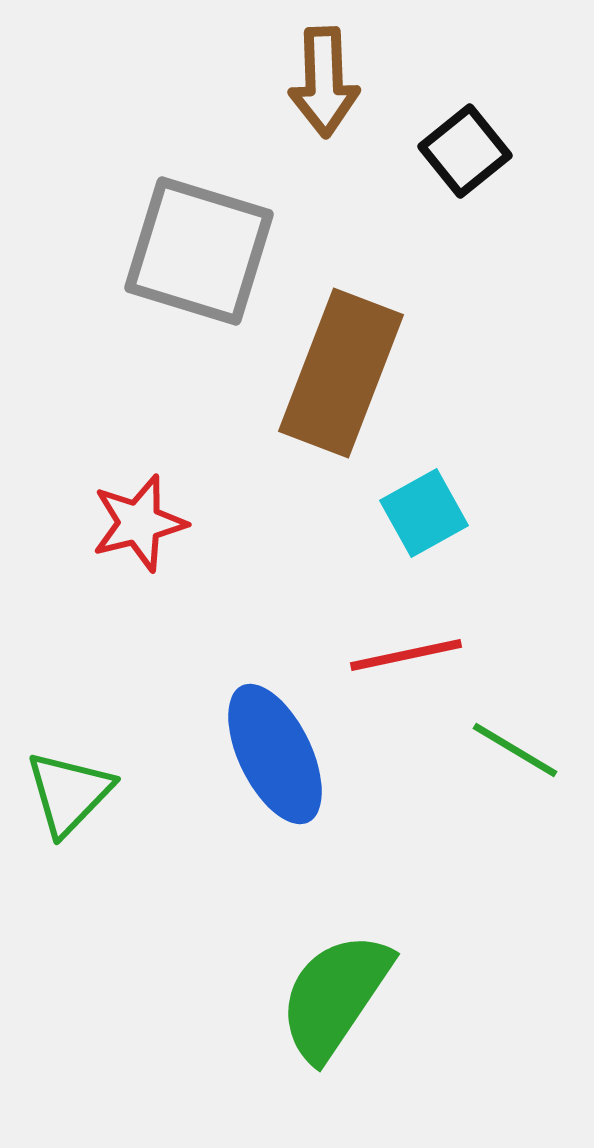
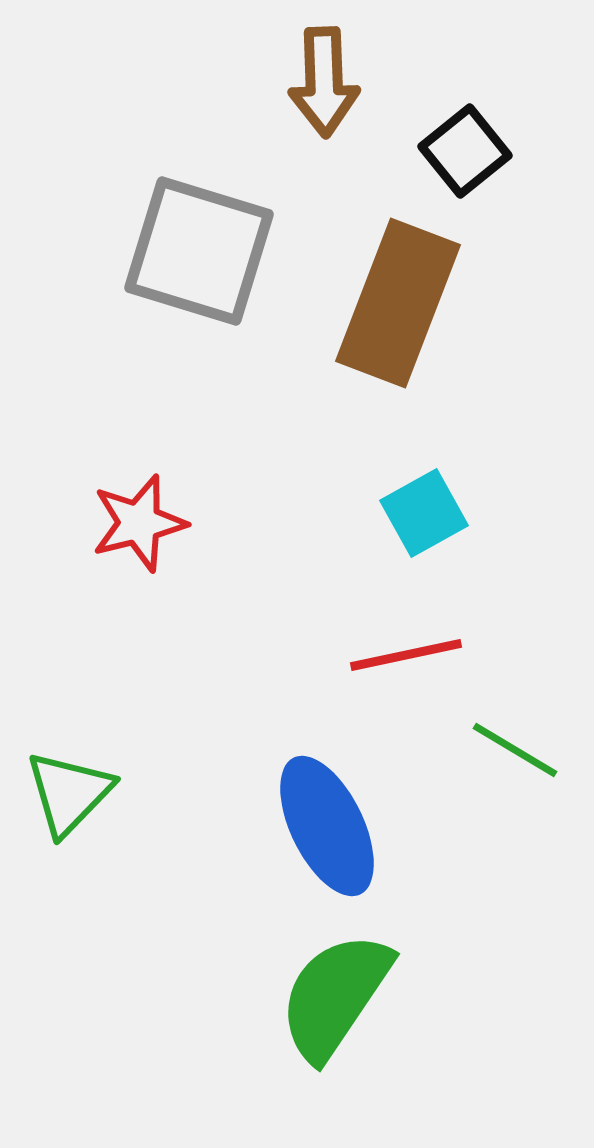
brown rectangle: moved 57 px right, 70 px up
blue ellipse: moved 52 px right, 72 px down
